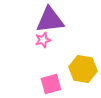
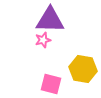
purple triangle: rotated 8 degrees clockwise
pink square: rotated 30 degrees clockwise
